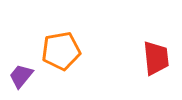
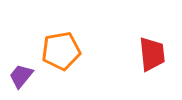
red trapezoid: moved 4 px left, 4 px up
